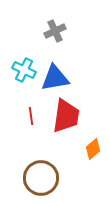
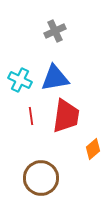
cyan cross: moved 4 px left, 10 px down
